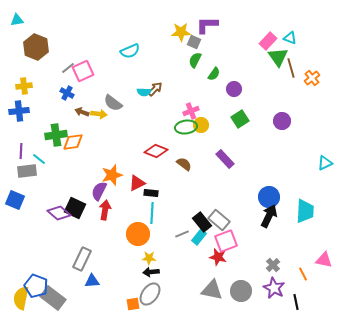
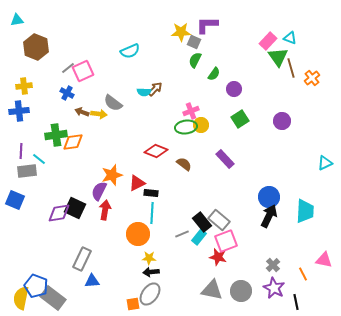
purple diamond at (59, 213): rotated 50 degrees counterclockwise
